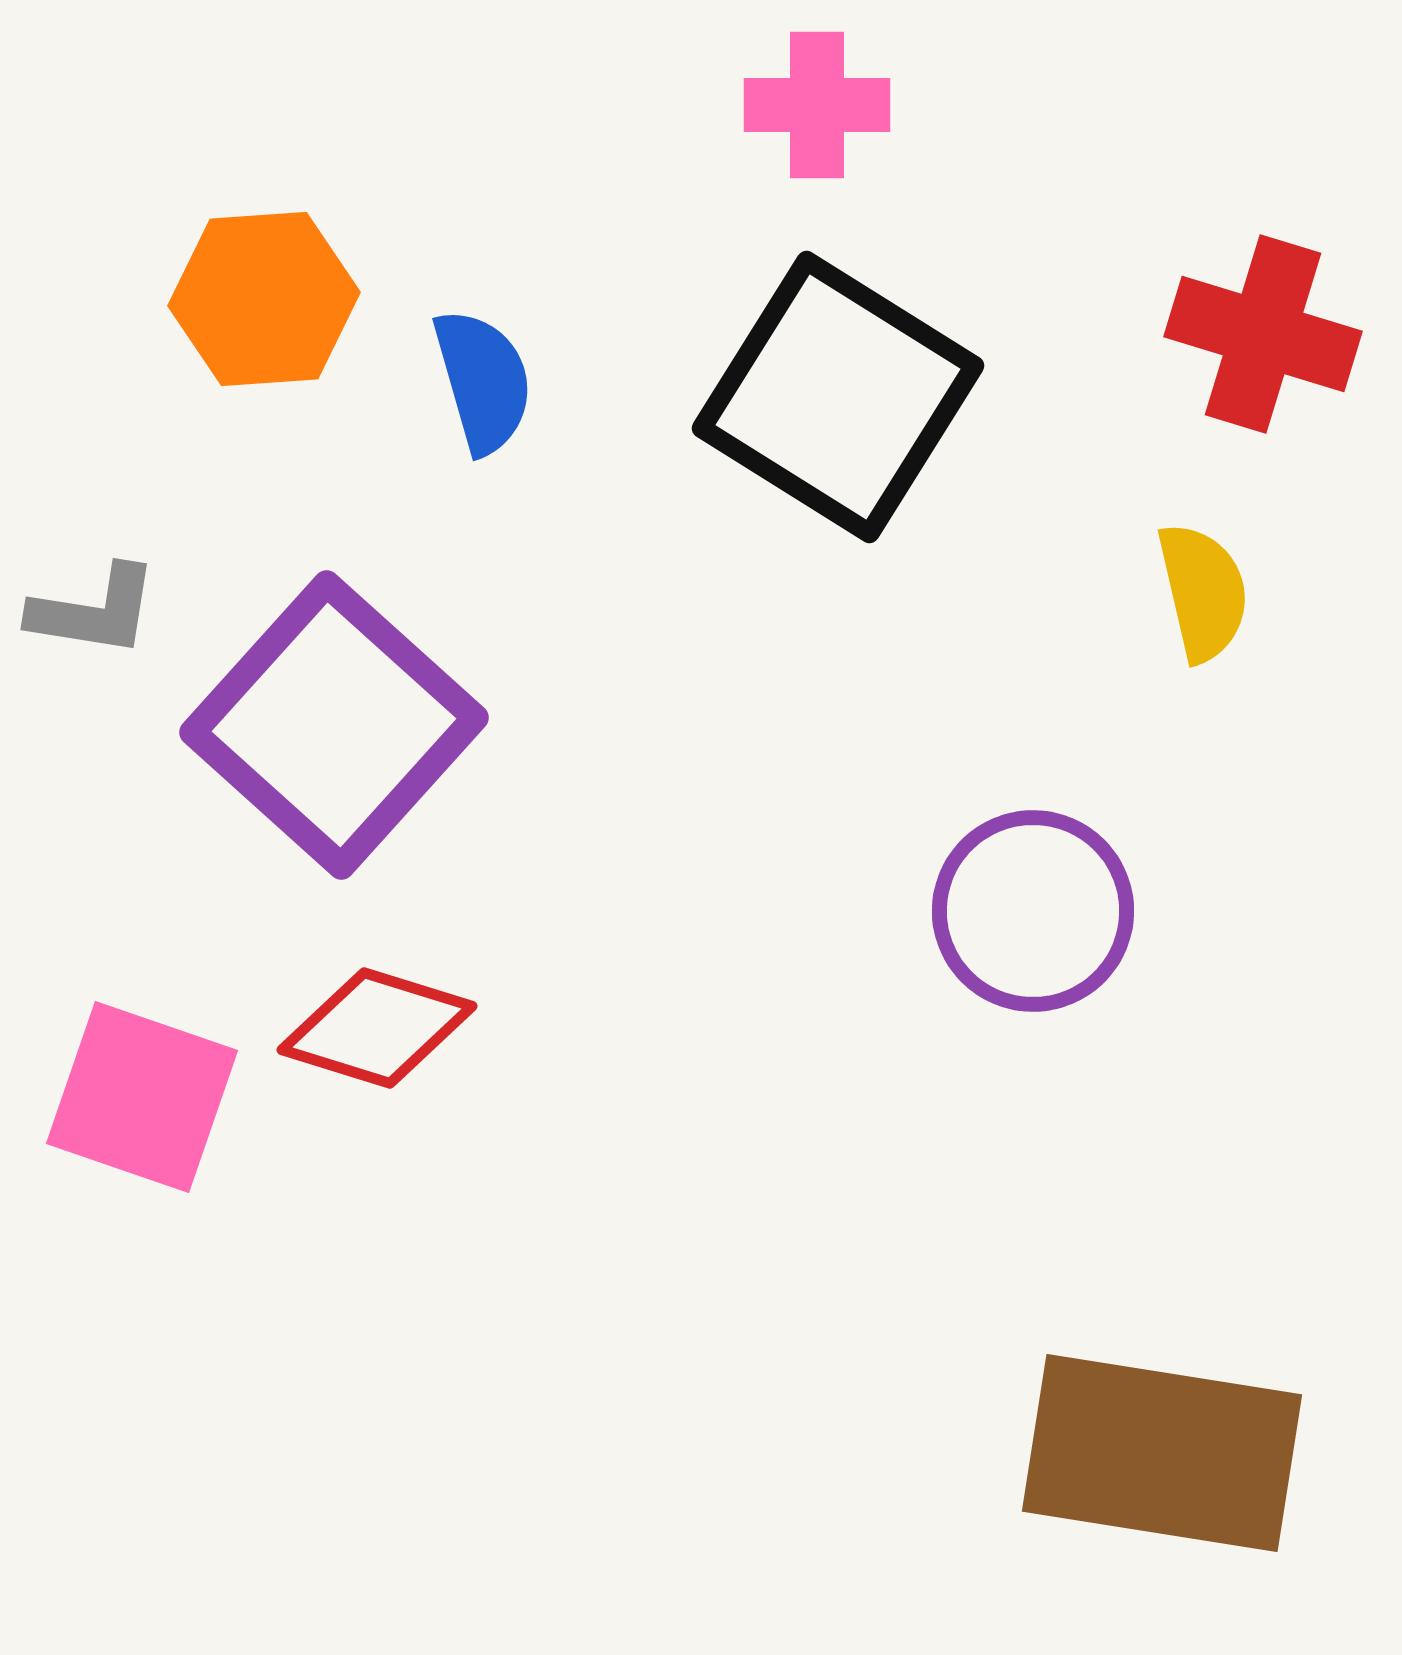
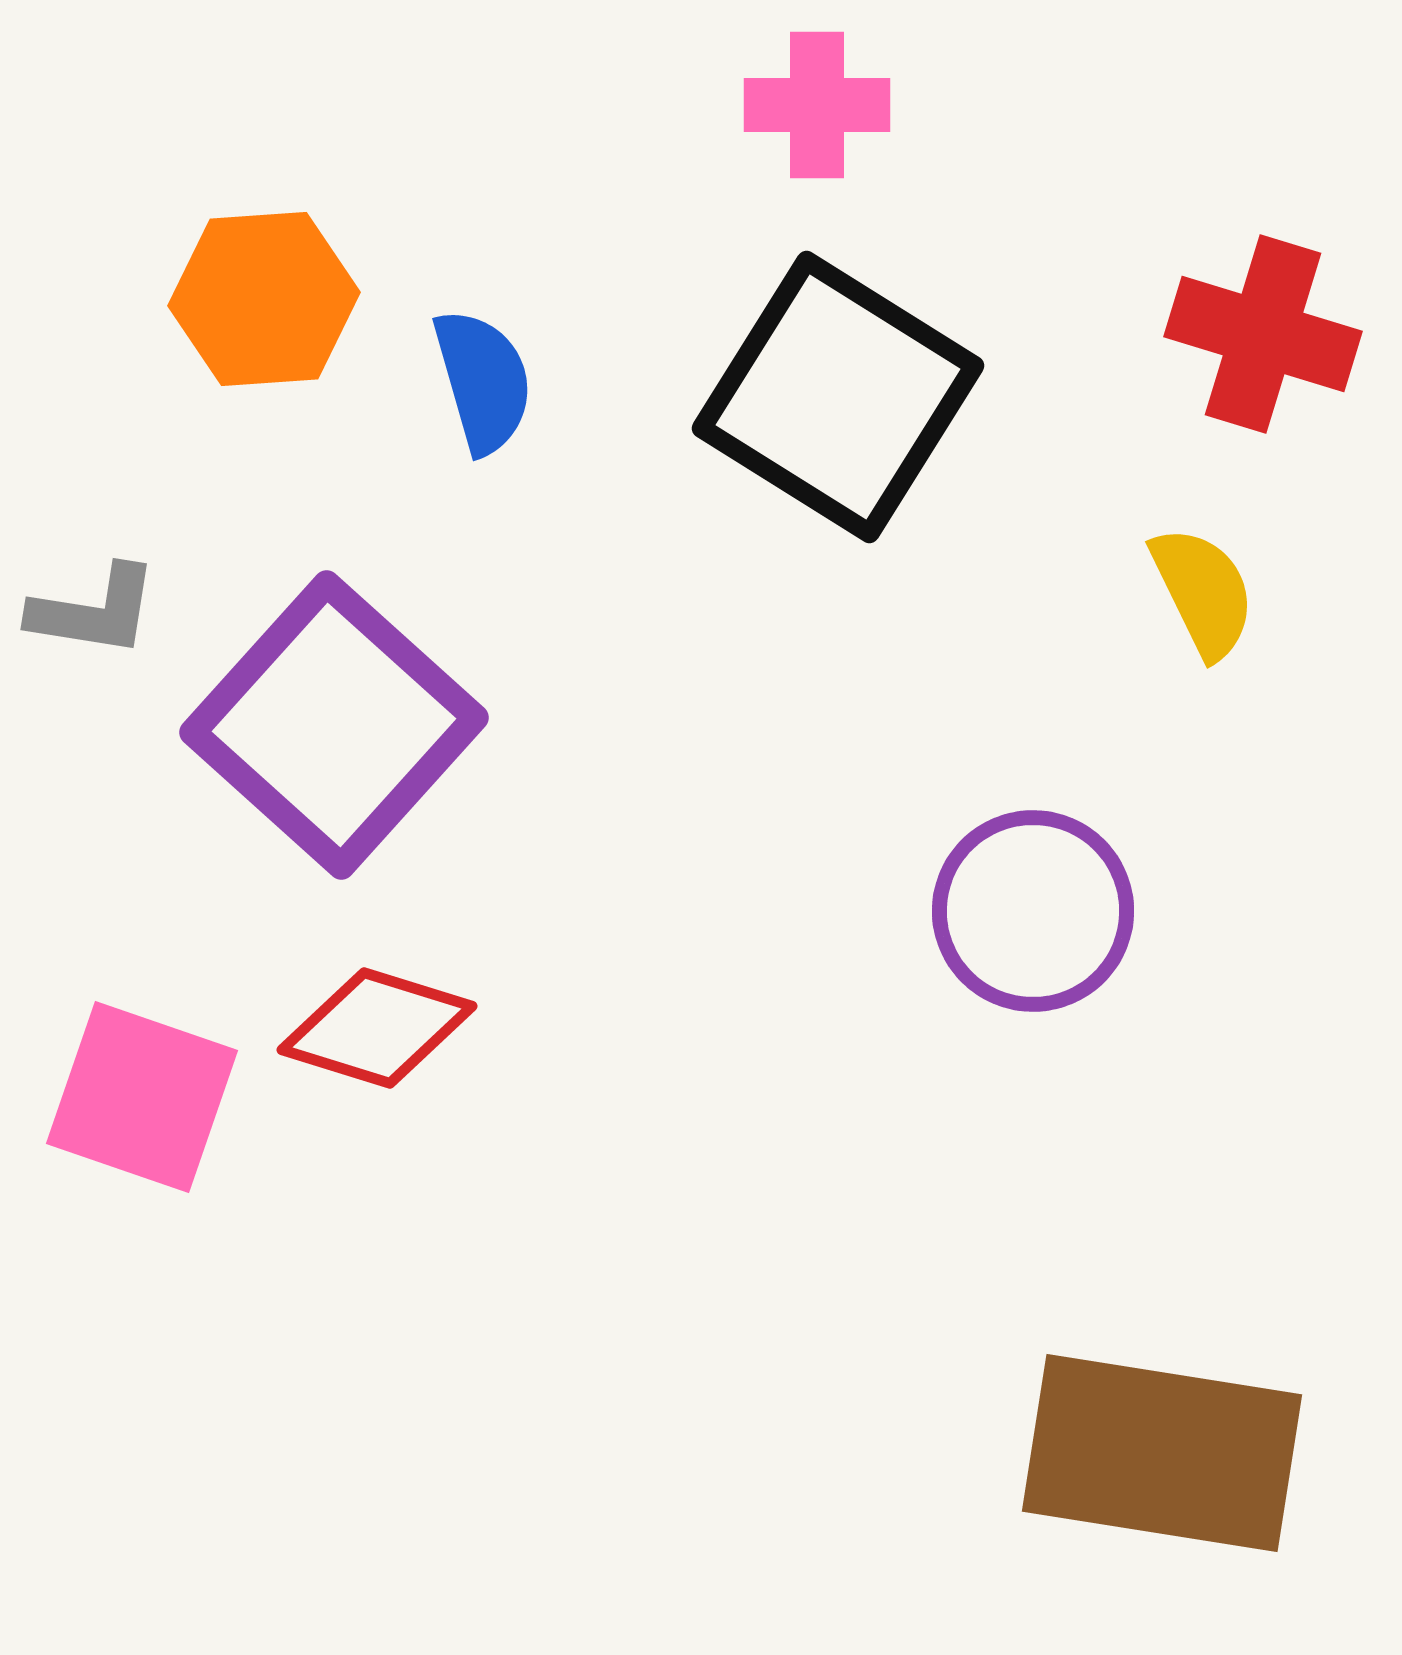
yellow semicircle: rotated 13 degrees counterclockwise
